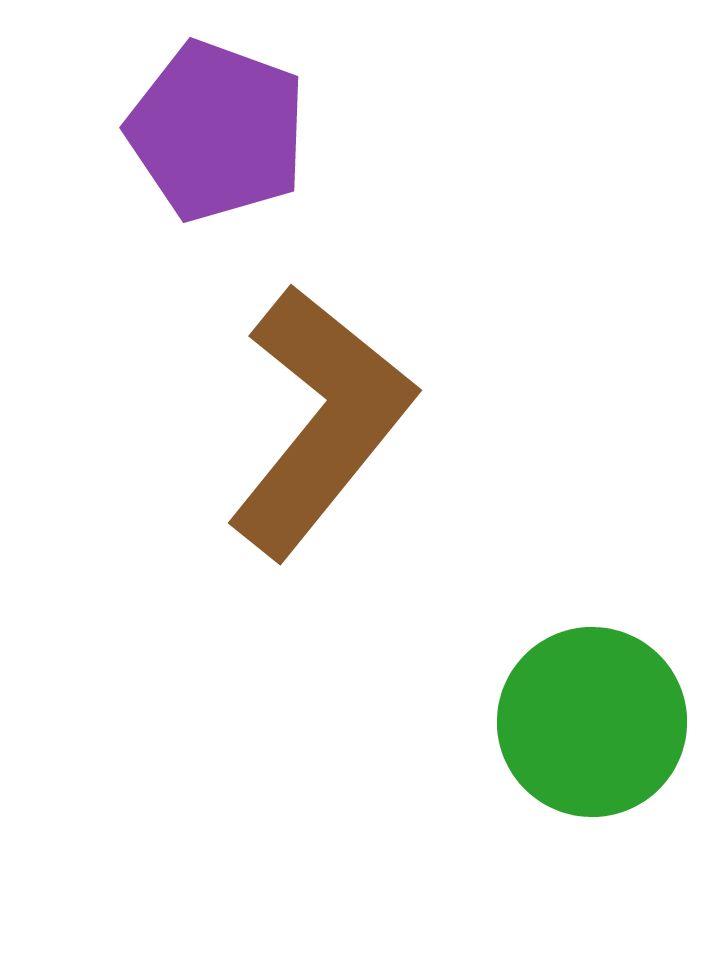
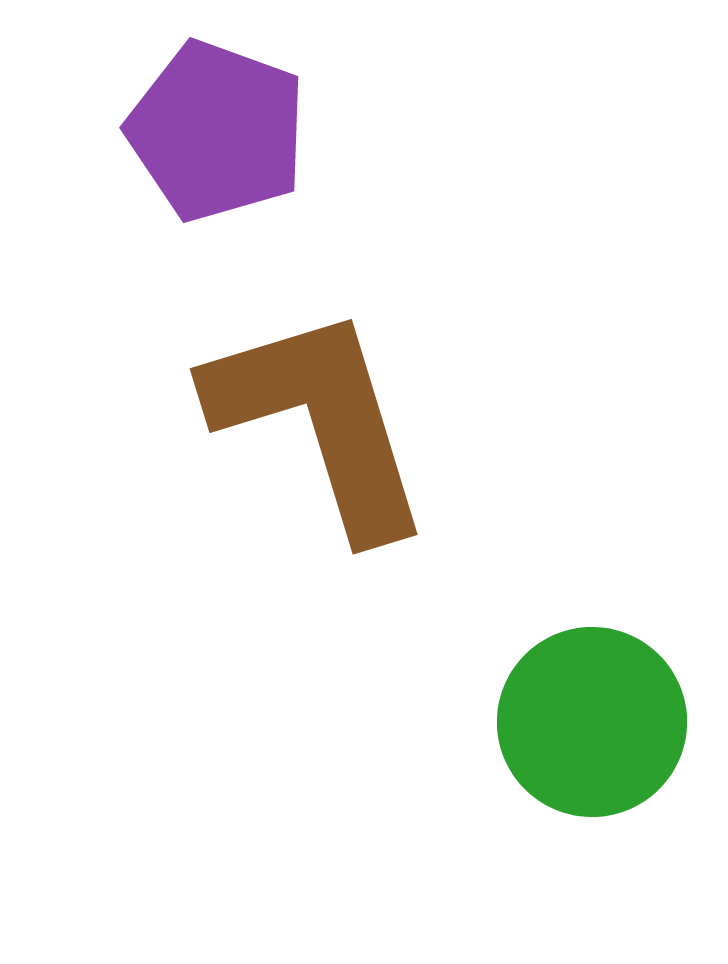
brown L-shape: rotated 56 degrees counterclockwise
